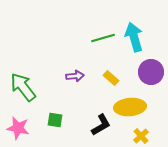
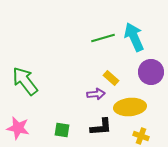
cyan arrow: rotated 8 degrees counterclockwise
purple arrow: moved 21 px right, 18 px down
green arrow: moved 2 px right, 6 px up
green square: moved 7 px right, 10 px down
black L-shape: moved 2 px down; rotated 25 degrees clockwise
yellow cross: rotated 28 degrees counterclockwise
